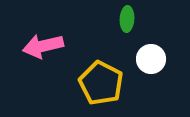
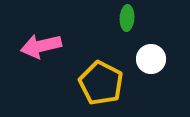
green ellipse: moved 1 px up
pink arrow: moved 2 px left
